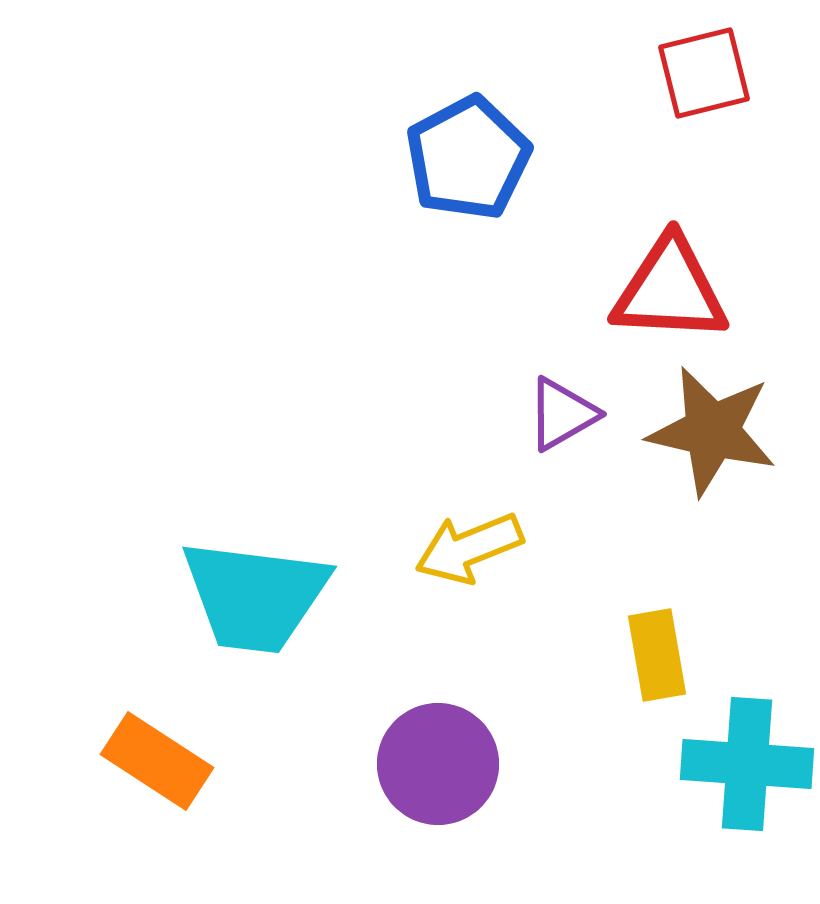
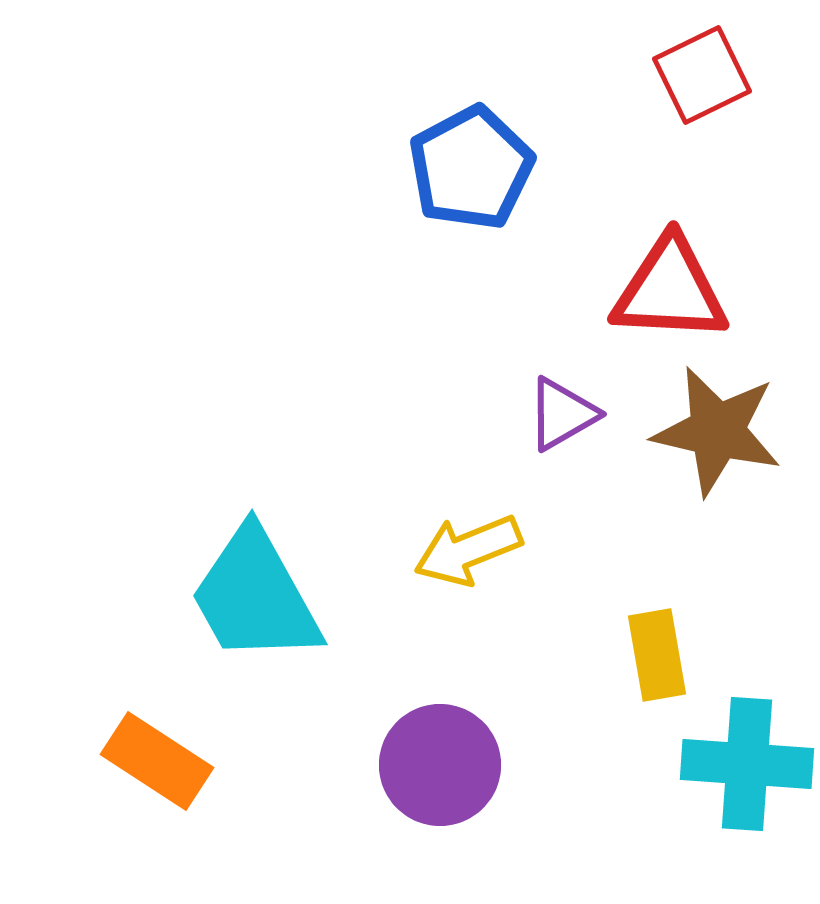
red square: moved 2 px left, 2 px down; rotated 12 degrees counterclockwise
blue pentagon: moved 3 px right, 10 px down
brown star: moved 5 px right
yellow arrow: moved 1 px left, 2 px down
cyan trapezoid: rotated 54 degrees clockwise
purple circle: moved 2 px right, 1 px down
